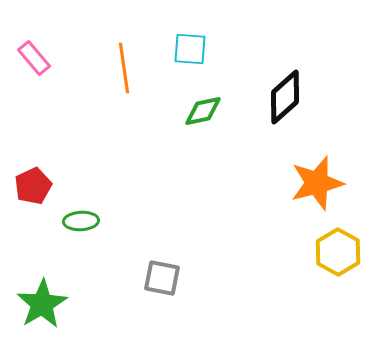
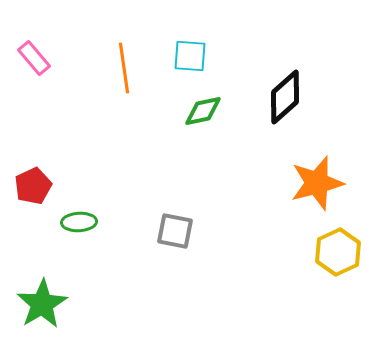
cyan square: moved 7 px down
green ellipse: moved 2 px left, 1 px down
yellow hexagon: rotated 6 degrees clockwise
gray square: moved 13 px right, 47 px up
